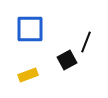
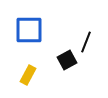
blue square: moved 1 px left, 1 px down
yellow rectangle: rotated 42 degrees counterclockwise
